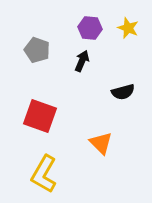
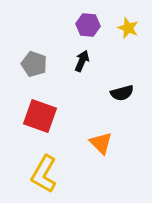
purple hexagon: moved 2 px left, 3 px up
gray pentagon: moved 3 px left, 14 px down
black semicircle: moved 1 px left, 1 px down
